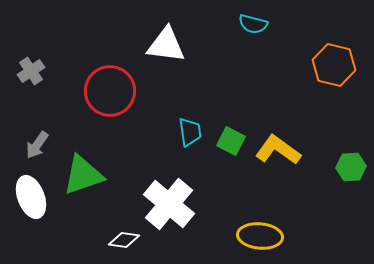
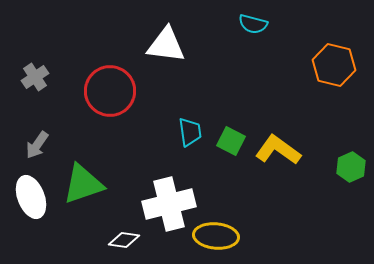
gray cross: moved 4 px right, 6 px down
green hexagon: rotated 20 degrees counterclockwise
green triangle: moved 9 px down
white cross: rotated 36 degrees clockwise
yellow ellipse: moved 44 px left
